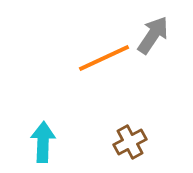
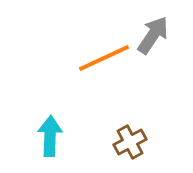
cyan arrow: moved 7 px right, 6 px up
